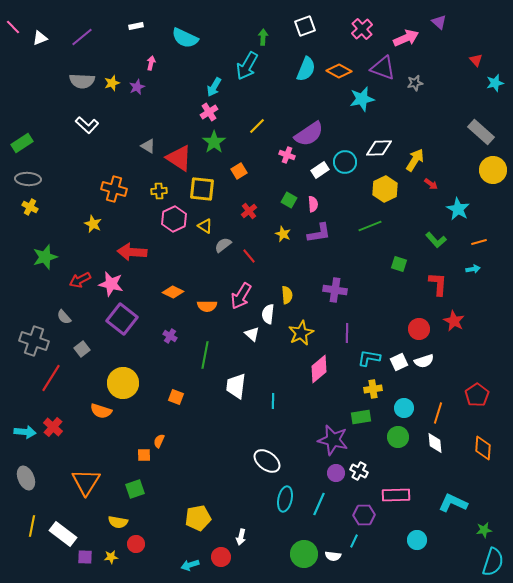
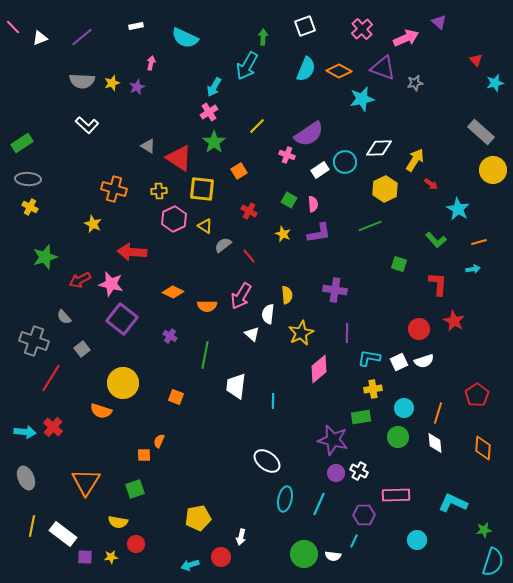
red cross at (249, 211): rotated 21 degrees counterclockwise
